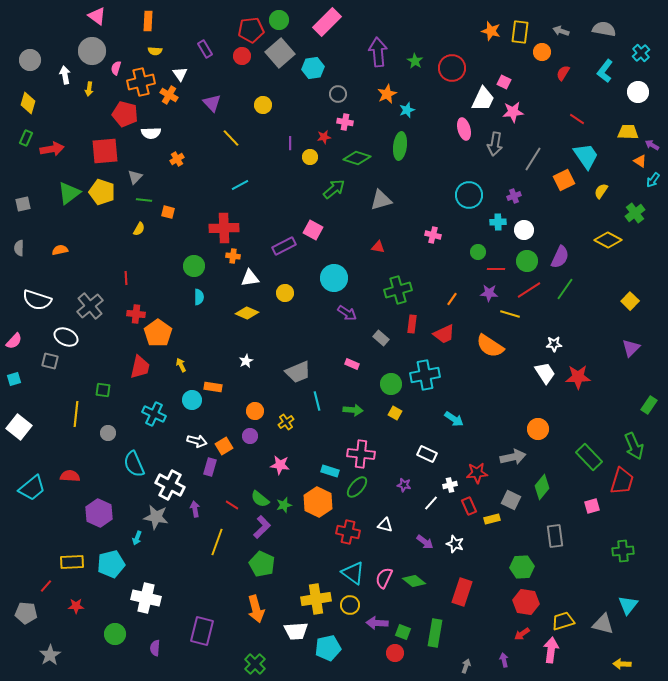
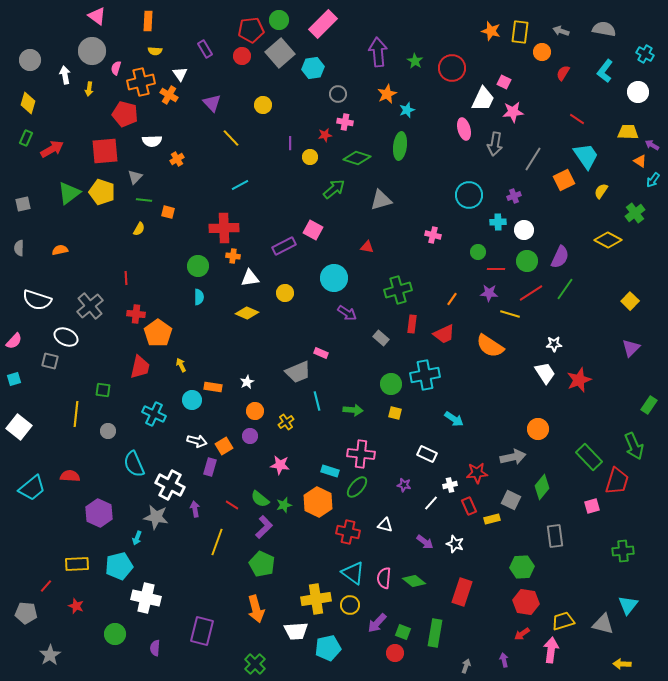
pink rectangle at (327, 22): moved 4 px left, 2 px down
cyan cross at (641, 53): moved 4 px right, 1 px down; rotated 18 degrees counterclockwise
white semicircle at (151, 133): moved 1 px right, 8 px down
red star at (324, 137): moved 1 px right, 2 px up
red arrow at (52, 149): rotated 20 degrees counterclockwise
red triangle at (378, 247): moved 11 px left
green circle at (194, 266): moved 4 px right
red line at (529, 290): moved 2 px right, 3 px down
white star at (246, 361): moved 1 px right, 21 px down
pink rectangle at (352, 364): moved 31 px left, 11 px up
red star at (578, 377): moved 1 px right, 3 px down; rotated 20 degrees counterclockwise
yellow square at (395, 413): rotated 16 degrees counterclockwise
gray circle at (108, 433): moved 2 px up
red trapezoid at (622, 481): moved 5 px left
purple L-shape at (262, 527): moved 2 px right
yellow rectangle at (72, 562): moved 5 px right, 2 px down
cyan pentagon at (111, 564): moved 8 px right, 2 px down
pink semicircle at (384, 578): rotated 20 degrees counterclockwise
red star at (76, 606): rotated 21 degrees clockwise
purple arrow at (377, 623): rotated 50 degrees counterclockwise
